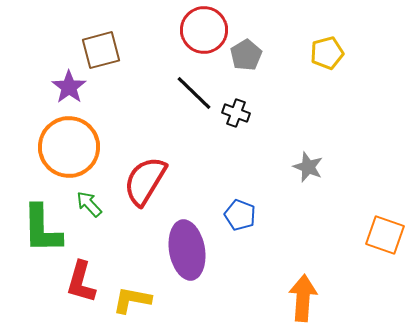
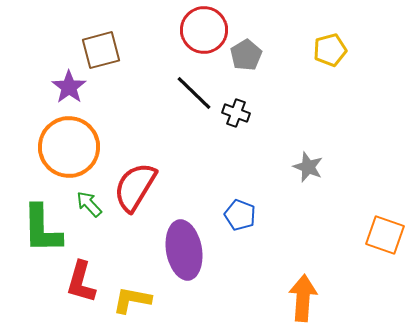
yellow pentagon: moved 3 px right, 3 px up
red semicircle: moved 10 px left, 6 px down
purple ellipse: moved 3 px left
